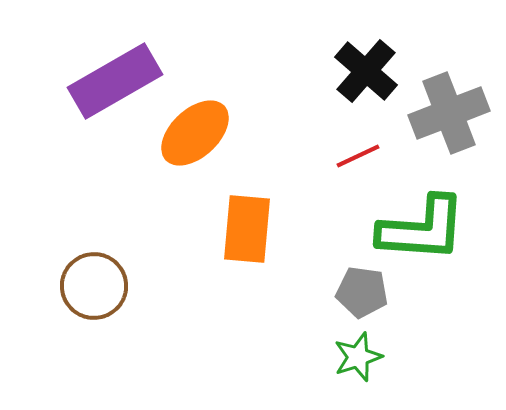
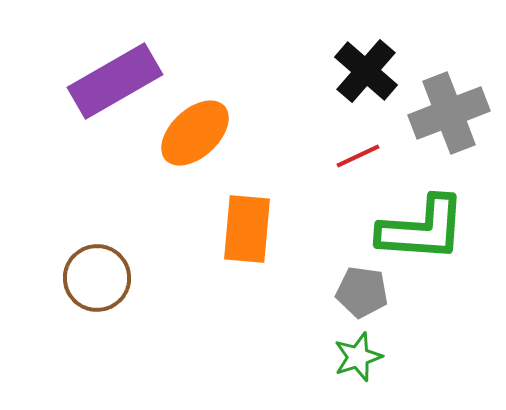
brown circle: moved 3 px right, 8 px up
